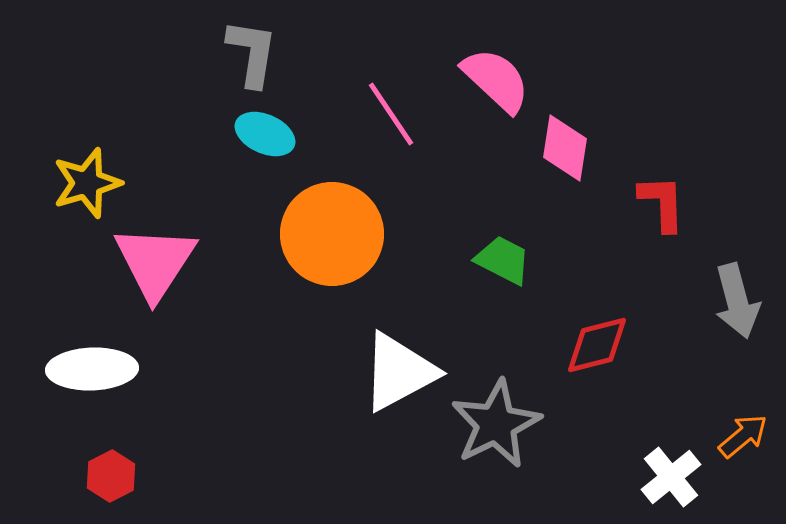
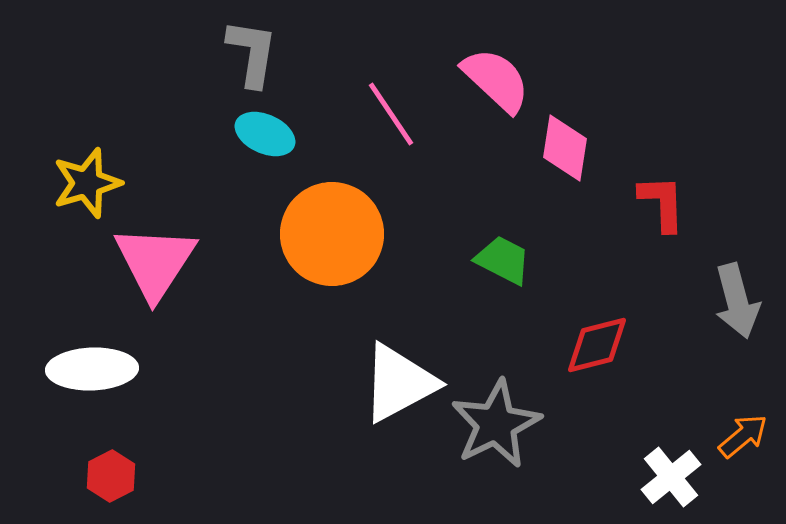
white triangle: moved 11 px down
